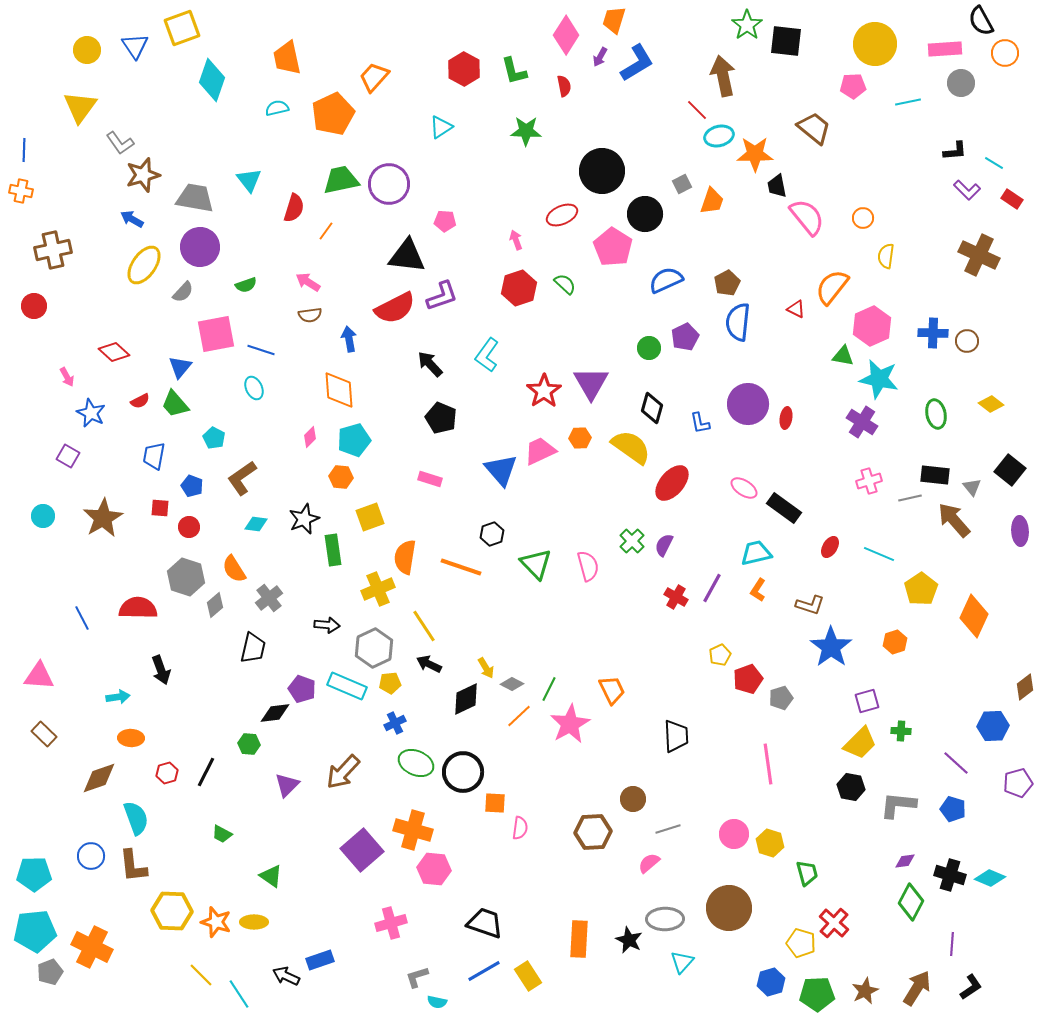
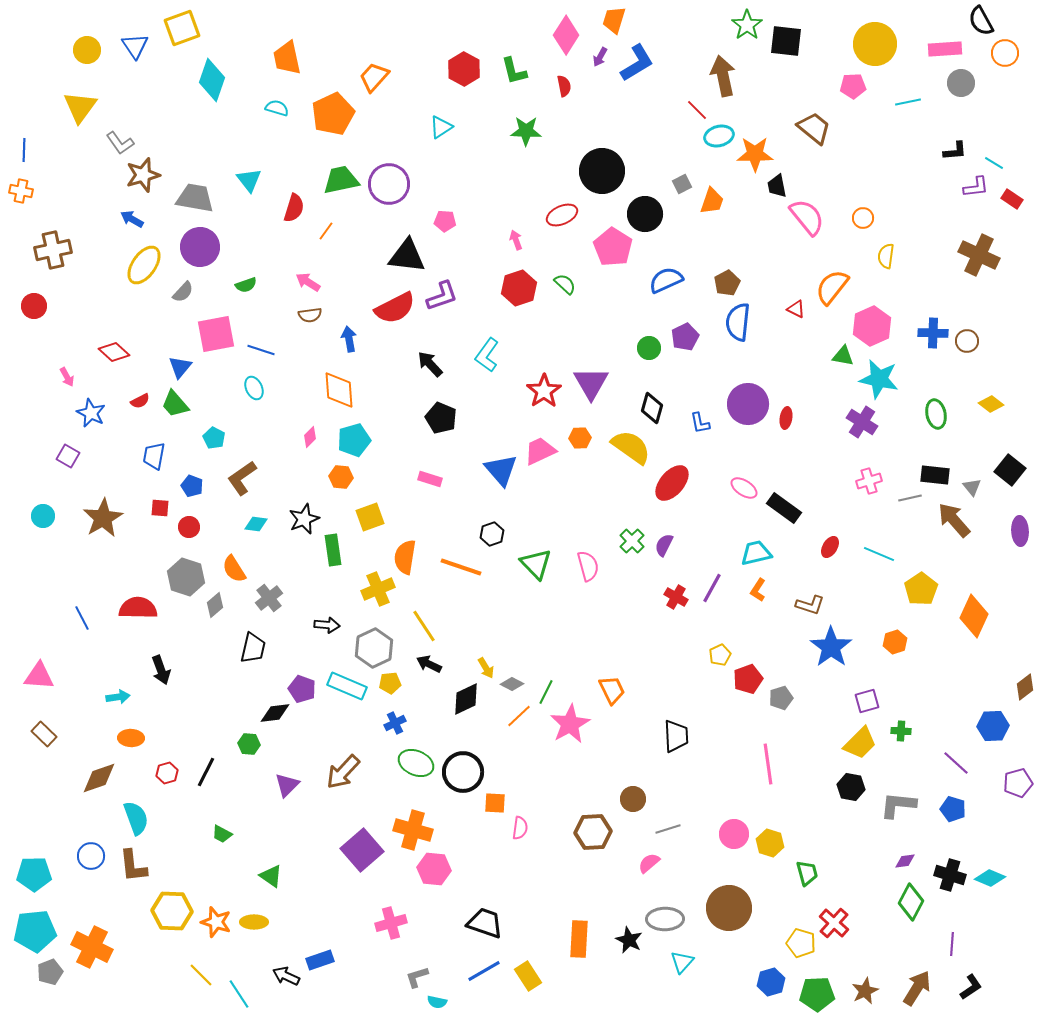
cyan semicircle at (277, 108): rotated 30 degrees clockwise
purple L-shape at (967, 190): moved 9 px right, 3 px up; rotated 52 degrees counterclockwise
green line at (549, 689): moved 3 px left, 3 px down
